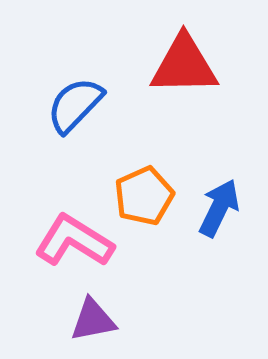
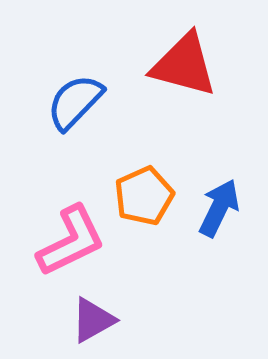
red triangle: rotated 16 degrees clockwise
blue semicircle: moved 3 px up
pink L-shape: moved 3 px left; rotated 122 degrees clockwise
purple triangle: rotated 18 degrees counterclockwise
